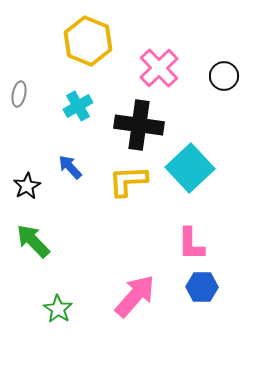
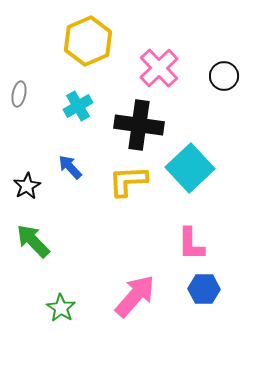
yellow hexagon: rotated 15 degrees clockwise
blue hexagon: moved 2 px right, 2 px down
green star: moved 3 px right, 1 px up
